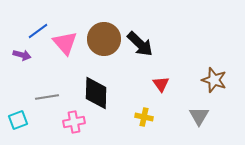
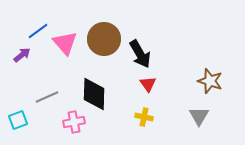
black arrow: moved 10 px down; rotated 16 degrees clockwise
purple arrow: rotated 54 degrees counterclockwise
brown star: moved 4 px left, 1 px down
red triangle: moved 13 px left
black diamond: moved 2 px left, 1 px down
gray line: rotated 15 degrees counterclockwise
